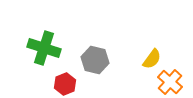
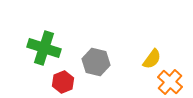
gray hexagon: moved 1 px right, 2 px down
red hexagon: moved 2 px left, 2 px up
